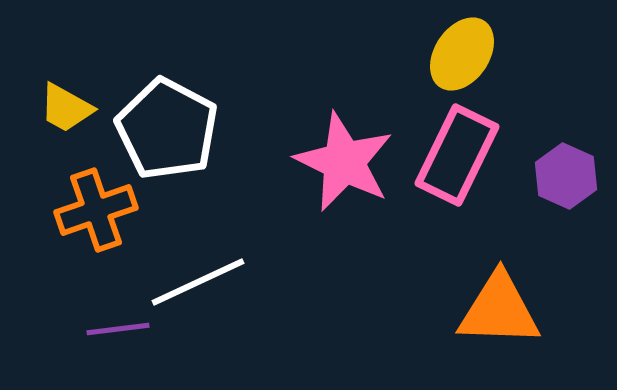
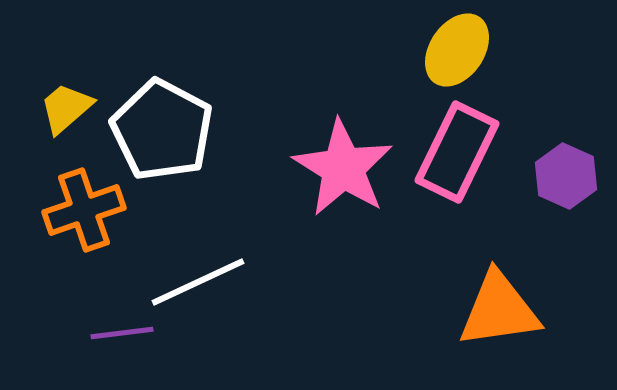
yellow ellipse: moved 5 px left, 4 px up
yellow trapezoid: rotated 110 degrees clockwise
white pentagon: moved 5 px left, 1 px down
pink rectangle: moved 3 px up
pink star: moved 1 px left, 6 px down; rotated 6 degrees clockwise
orange cross: moved 12 px left
orange triangle: rotated 10 degrees counterclockwise
purple line: moved 4 px right, 4 px down
